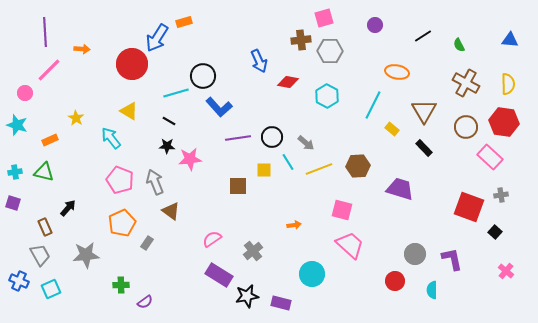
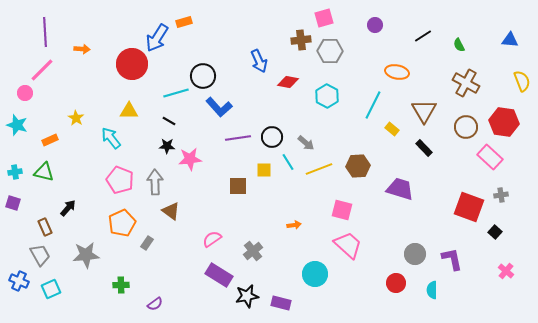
pink line at (49, 70): moved 7 px left
yellow semicircle at (508, 84): moved 14 px right, 3 px up; rotated 20 degrees counterclockwise
yellow triangle at (129, 111): rotated 30 degrees counterclockwise
gray arrow at (155, 182): rotated 20 degrees clockwise
pink trapezoid at (350, 245): moved 2 px left
cyan circle at (312, 274): moved 3 px right
red circle at (395, 281): moved 1 px right, 2 px down
purple semicircle at (145, 302): moved 10 px right, 2 px down
